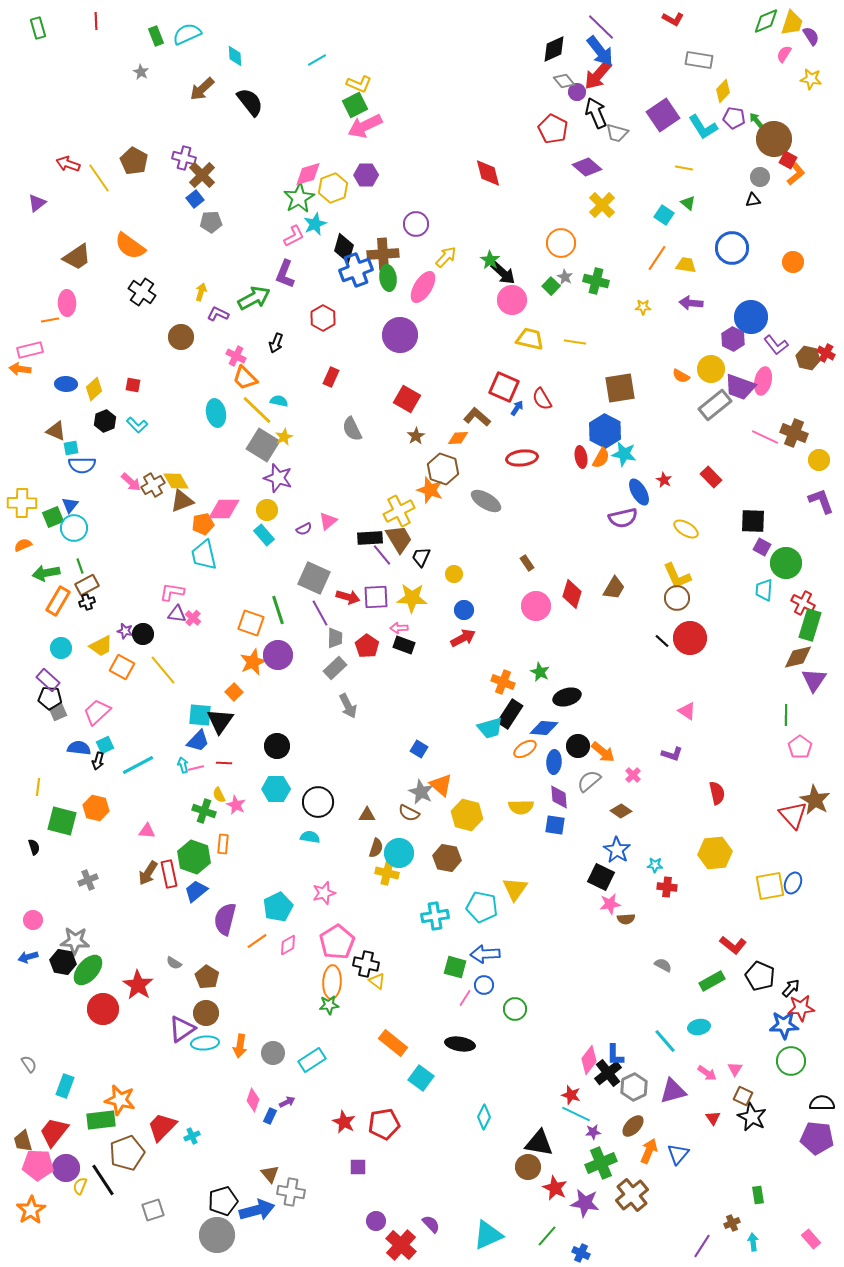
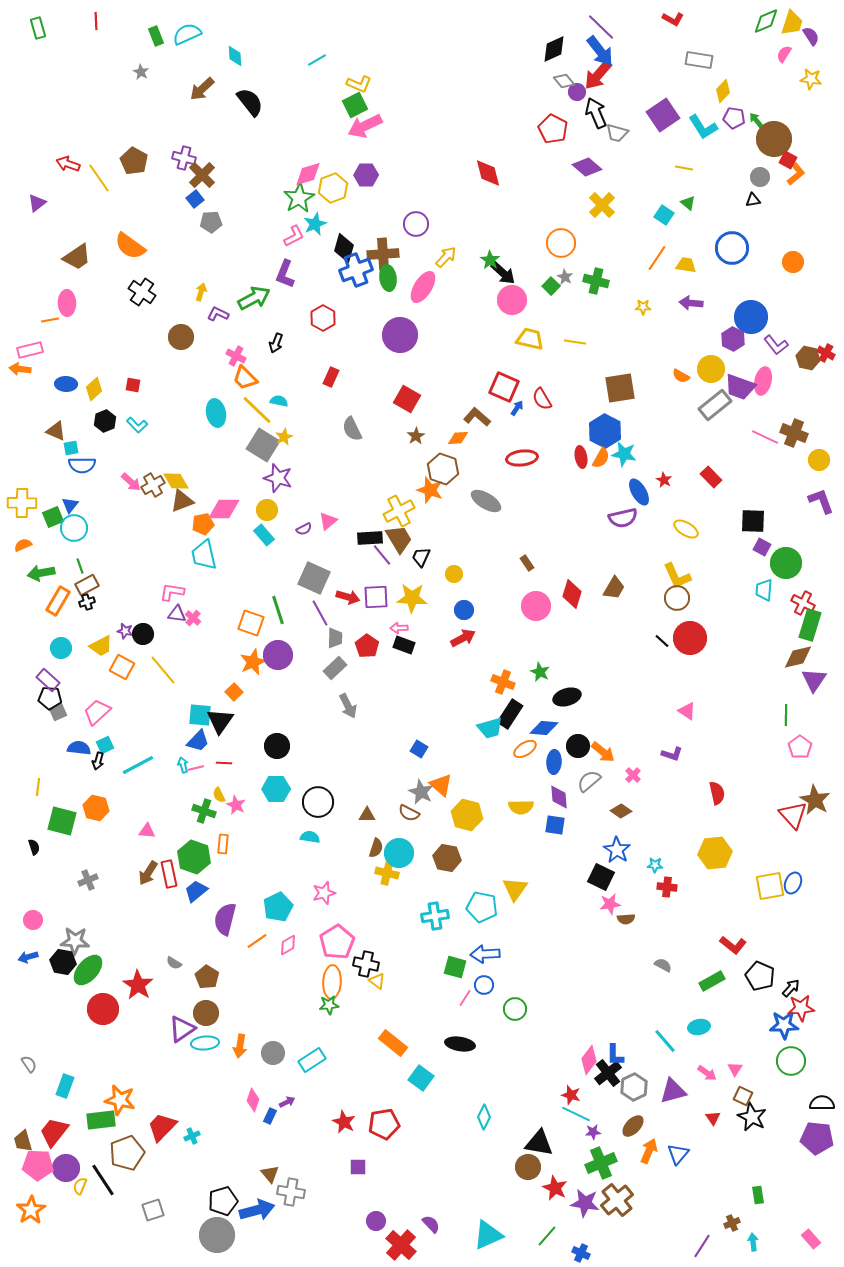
green arrow at (46, 573): moved 5 px left
brown cross at (632, 1195): moved 15 px left, 5 px down
